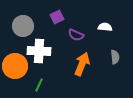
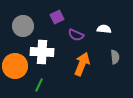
white semicircle: moved 1 px left, 2 px down
white cross: moved 3 px right, 1 px down
